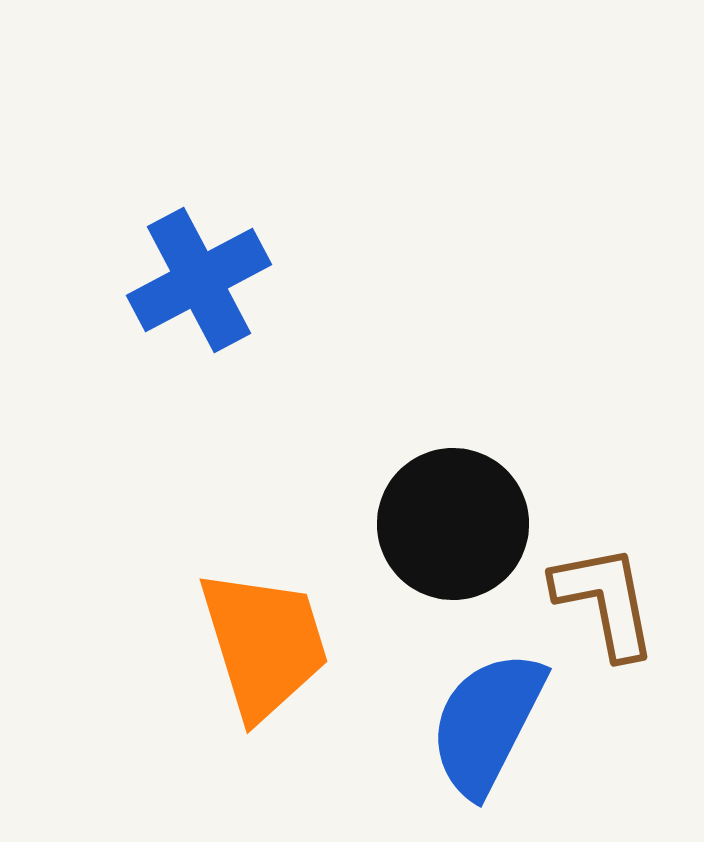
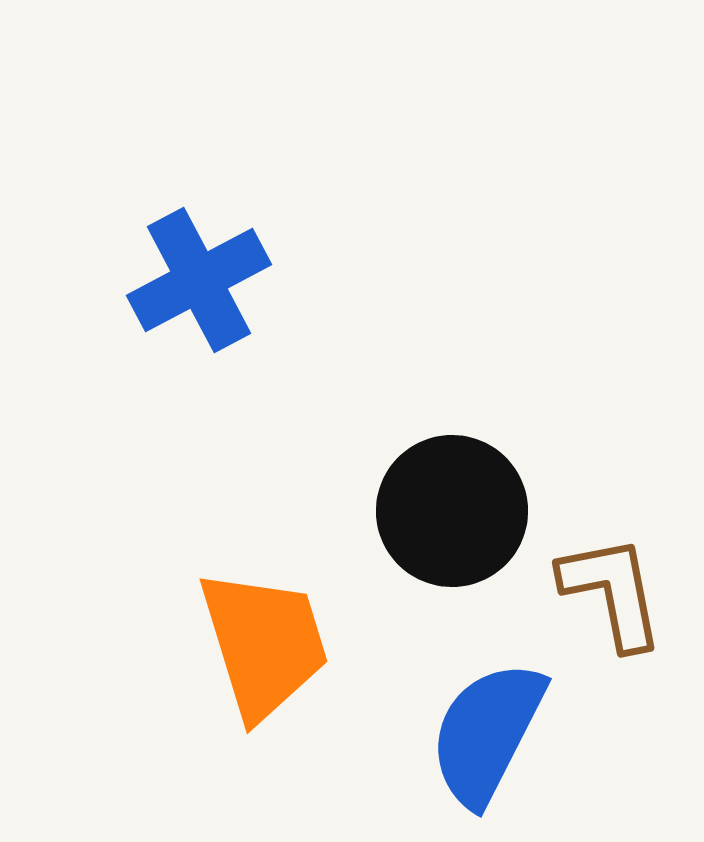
black circle: moved 1 px left, 13 px up
brown L-shape: moved 7 px right, 9 px up
blue semicircle: moved 10 px down
